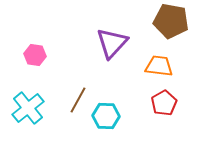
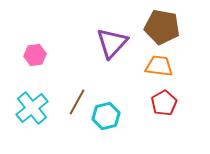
brown pentagon: moved 9 px left, 6 px down
pink hexagon: rotated 15 degrees counterclockwise
brown line: moved 1 px left, 2 px down
cyan cross: moved 4 px right
cyan hexagon: rotated 16 degrees counterclockwise
